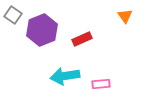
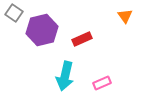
gray square: moved 1 px right, 2 px up
purple hexagon: rotated 8 degrees clockwise
cyan arrow: rotated 68 degrees counterclockwise
pink rectangle: moved 1 px right, 1 px up; rotated 18 degrees counterclockwise
